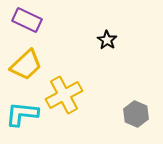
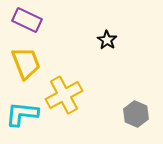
yellow trapezoid: moved 2 px up; rotated 68 degrees counterclockwise
